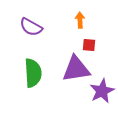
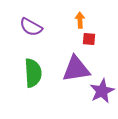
red square: moved 6 px up
